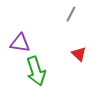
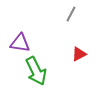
red triangle: rotated 49 degrees clockwise
green arrow: rotated 8 degrees counterclockwise
